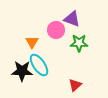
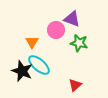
green star: rotated 12 degrees clockwise
cyan ellipse: rotated 15 degrees counterclockwise
black star: rotated 20 degrees clockwise
